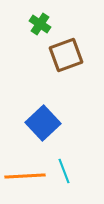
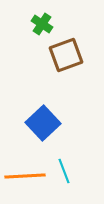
green cross: moved 2 px right
